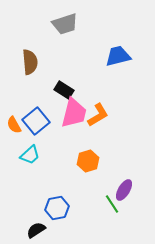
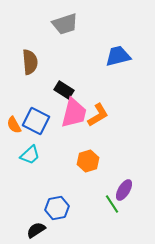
blue square: rotated 24 degrees counterclockwise
